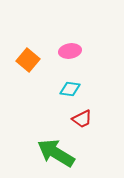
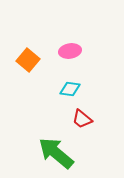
red trapezoid: rotated 65 degrees clockwise
green arrow: rotated 9 degrees clockwise
